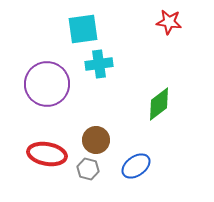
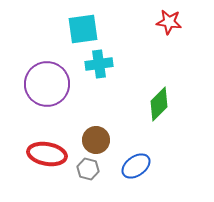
green diamond: rotated 8 degrees counterclockwise
